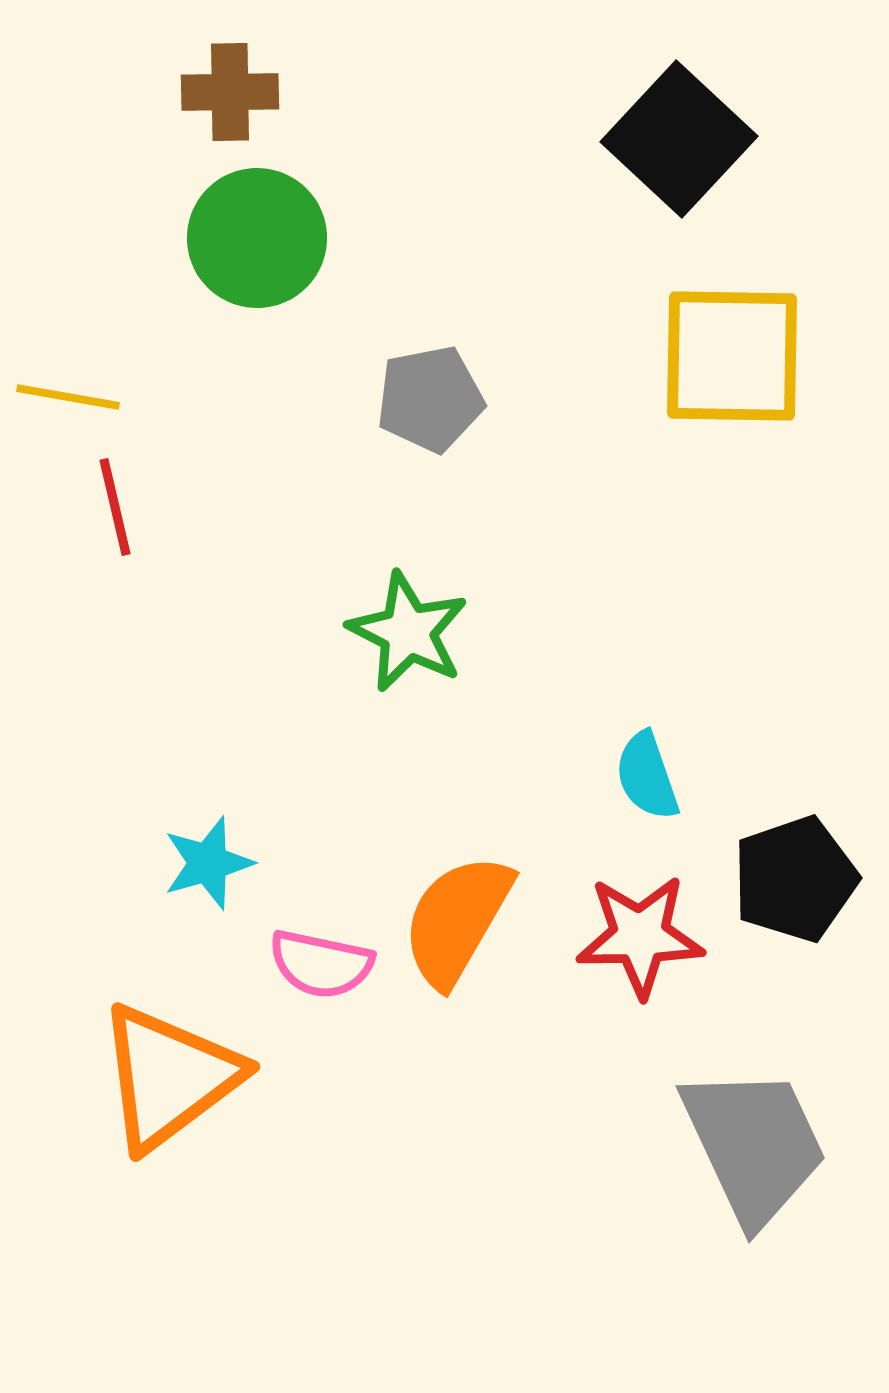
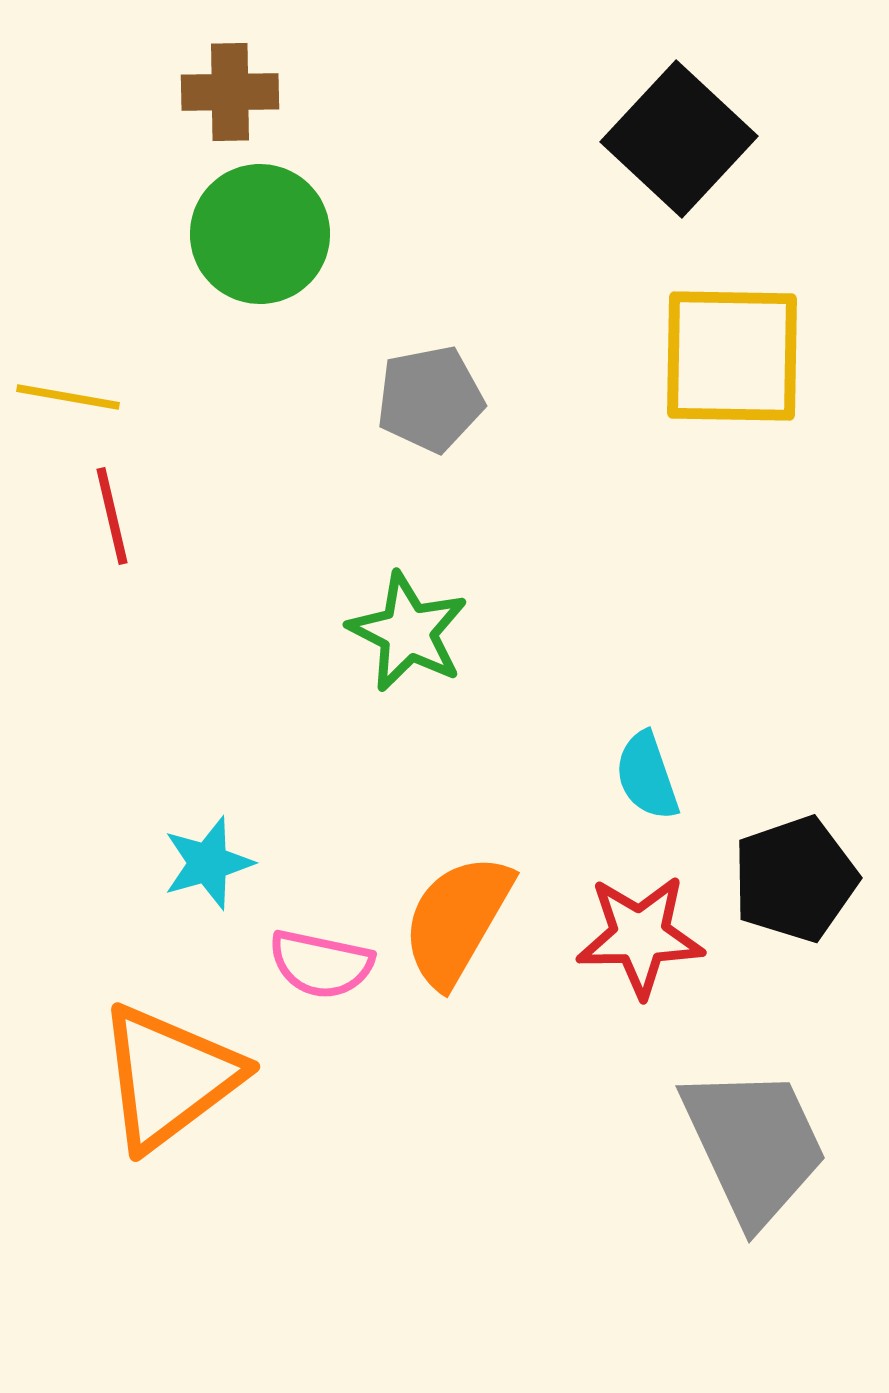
green circle: moved 3 px right, 4 px up
red line: moved 3 px left, 9 px down
